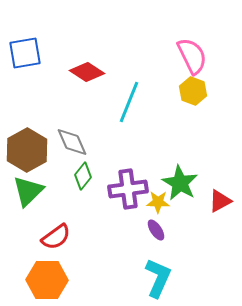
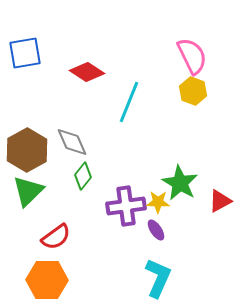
purple cross: moved 2 px left, 17 px down
